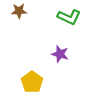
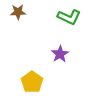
brown star: moved 1 px left, 1 px down
purple star: rotated 24 degrees clockwise
